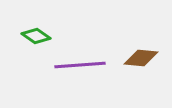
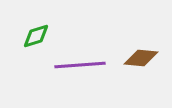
green diamond: rotated 52 degrees counterclockwise
